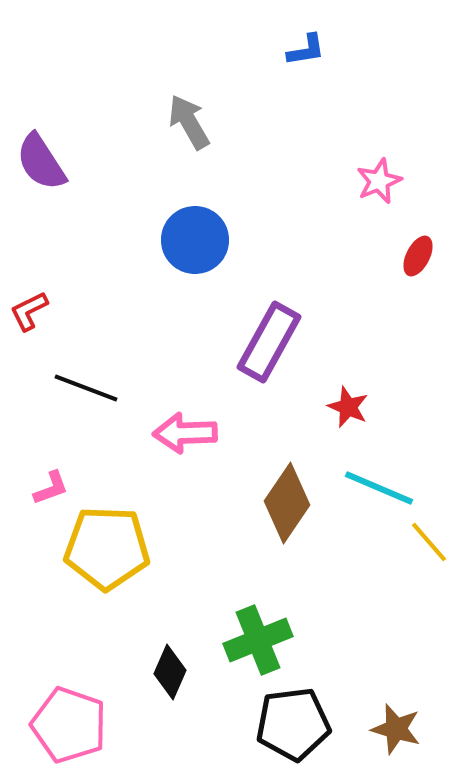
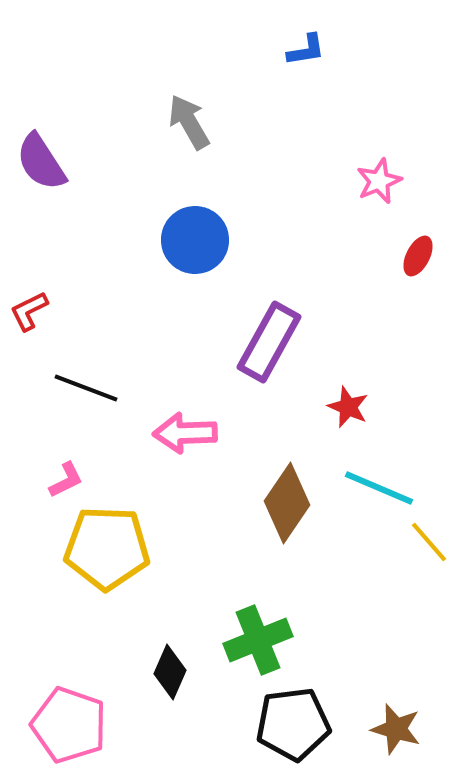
pink L-shape: moved 15 px right, 8 px up; rotated 6 degrees counterclockwise
